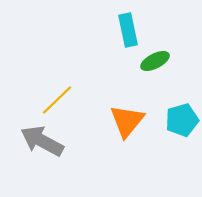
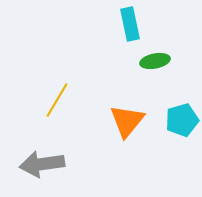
cyan rectangle: moved 2 px right, 6 px up
green ellipse: rotated 16 degrees clockwise
yellow line: rotated 15 degrees counterclockwise
gray arrow: moved 23 px down; rotated 36 degrees counterclockwise
